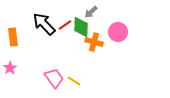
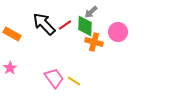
green diamond: moved 4 px right, 1 px up
orange rectangle: moved 1 px left, 3 px up; rotated 54 degrees counterclockwise
